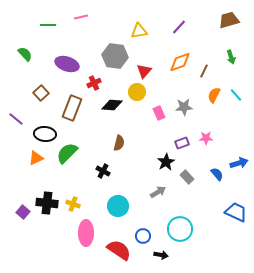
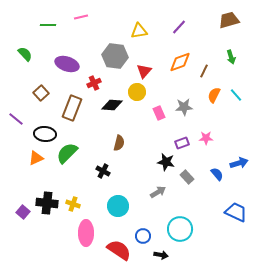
black star at (166, 162): rotated 30 degrees counterclockwise
